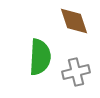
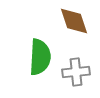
gray cross: rotated 8 degrees clockwise
